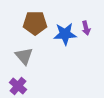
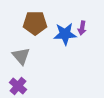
purple arrow: moved 4 px left; rotated 24 degrees clockwise
gray triangle: moved 3 px left
